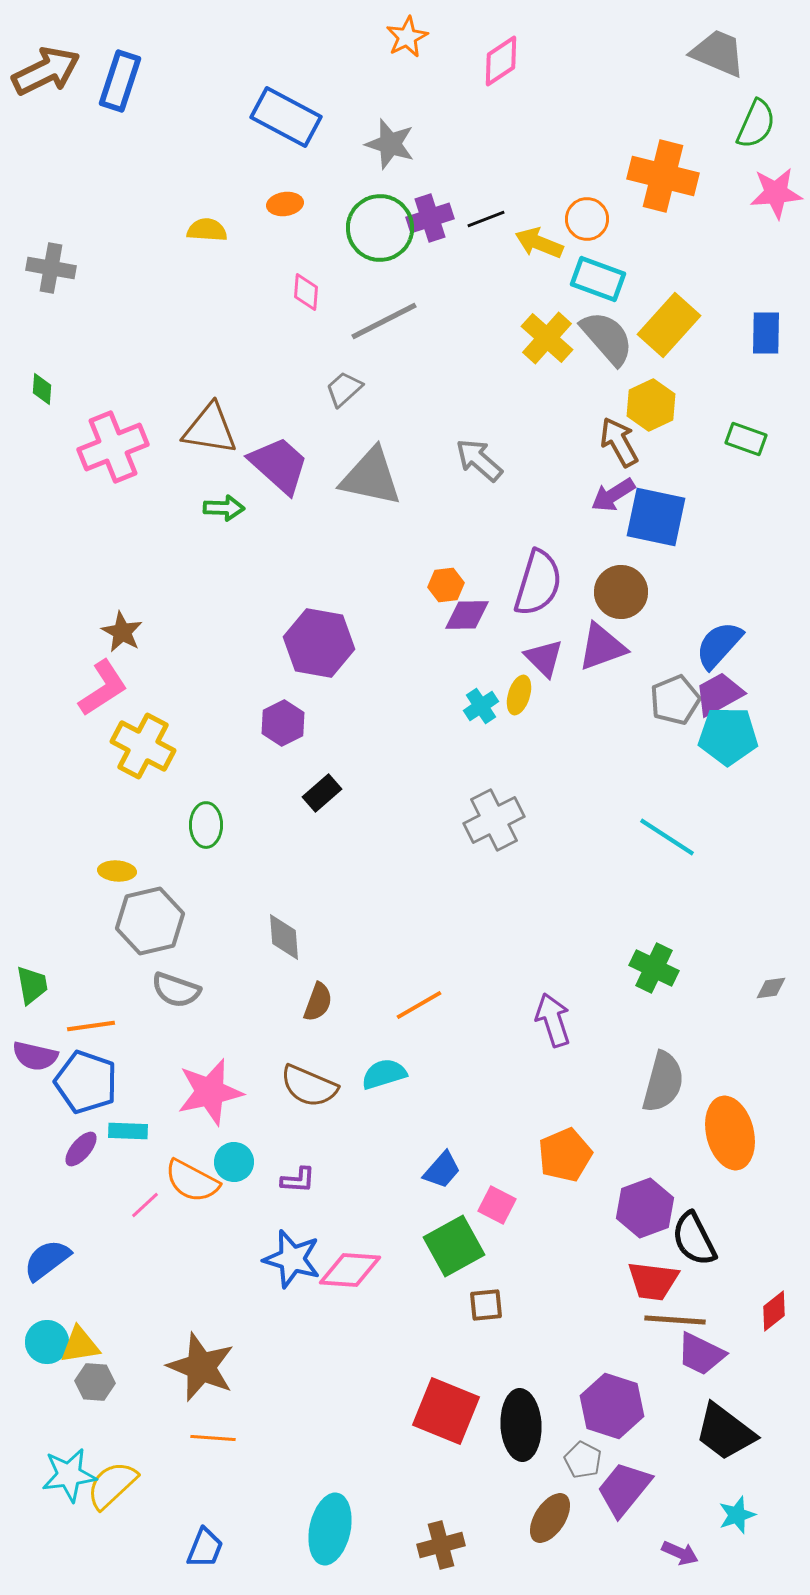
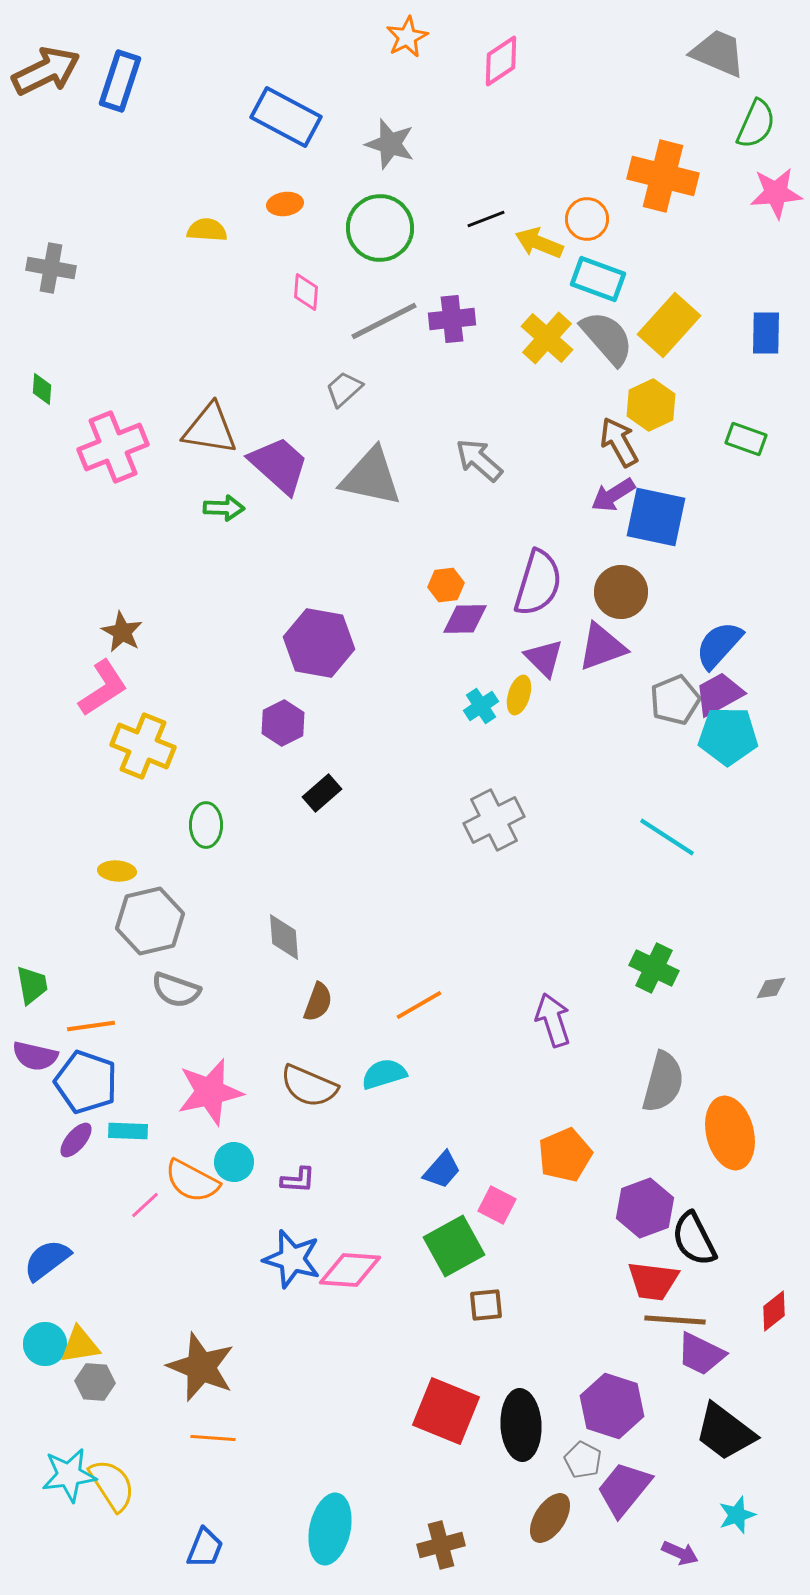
purple cross at (430, 218): moved 22 px right, 101 px down; rotated 12 degrees clockwise
purple diamond at (467, 615): moved 2 px left, 4 px down
yellow cross at (143, 746): rotated 6 degrees counterclockwise
purple ellipse at (81, 1149): moved 5 px left, 9 px up
cyan circle at (47, 1342): moved 2 px left, 2 px down
yellow semicircle at (112, 1485): rotated 100 degrees clockwise
